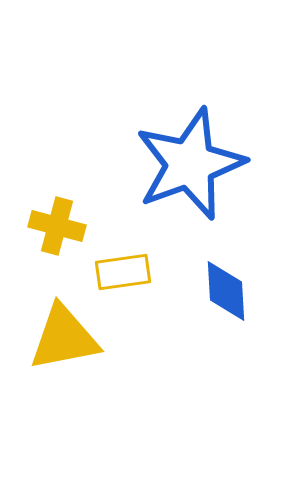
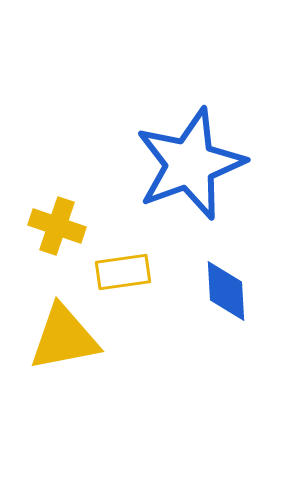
yellow cross: rotated 4 degrees clockwise
